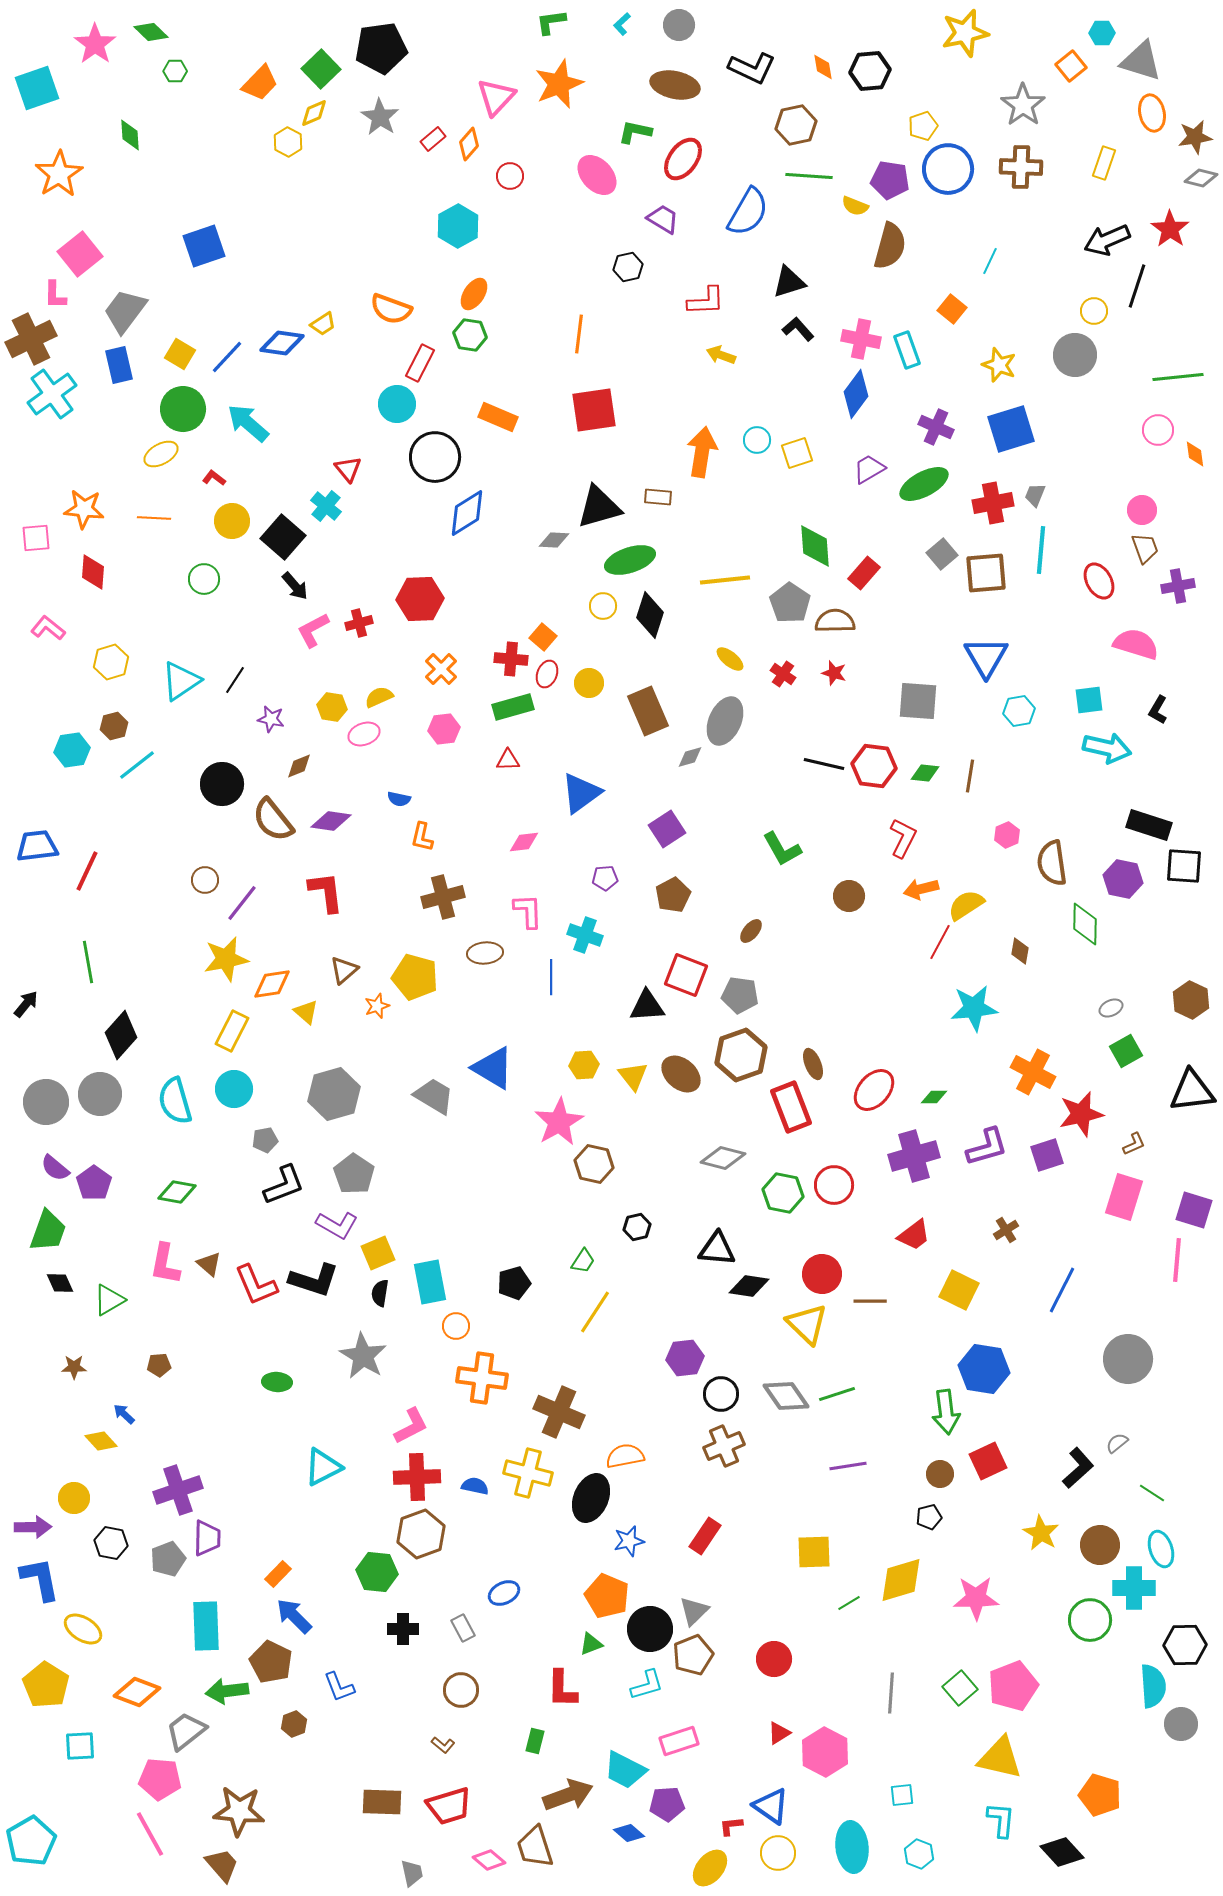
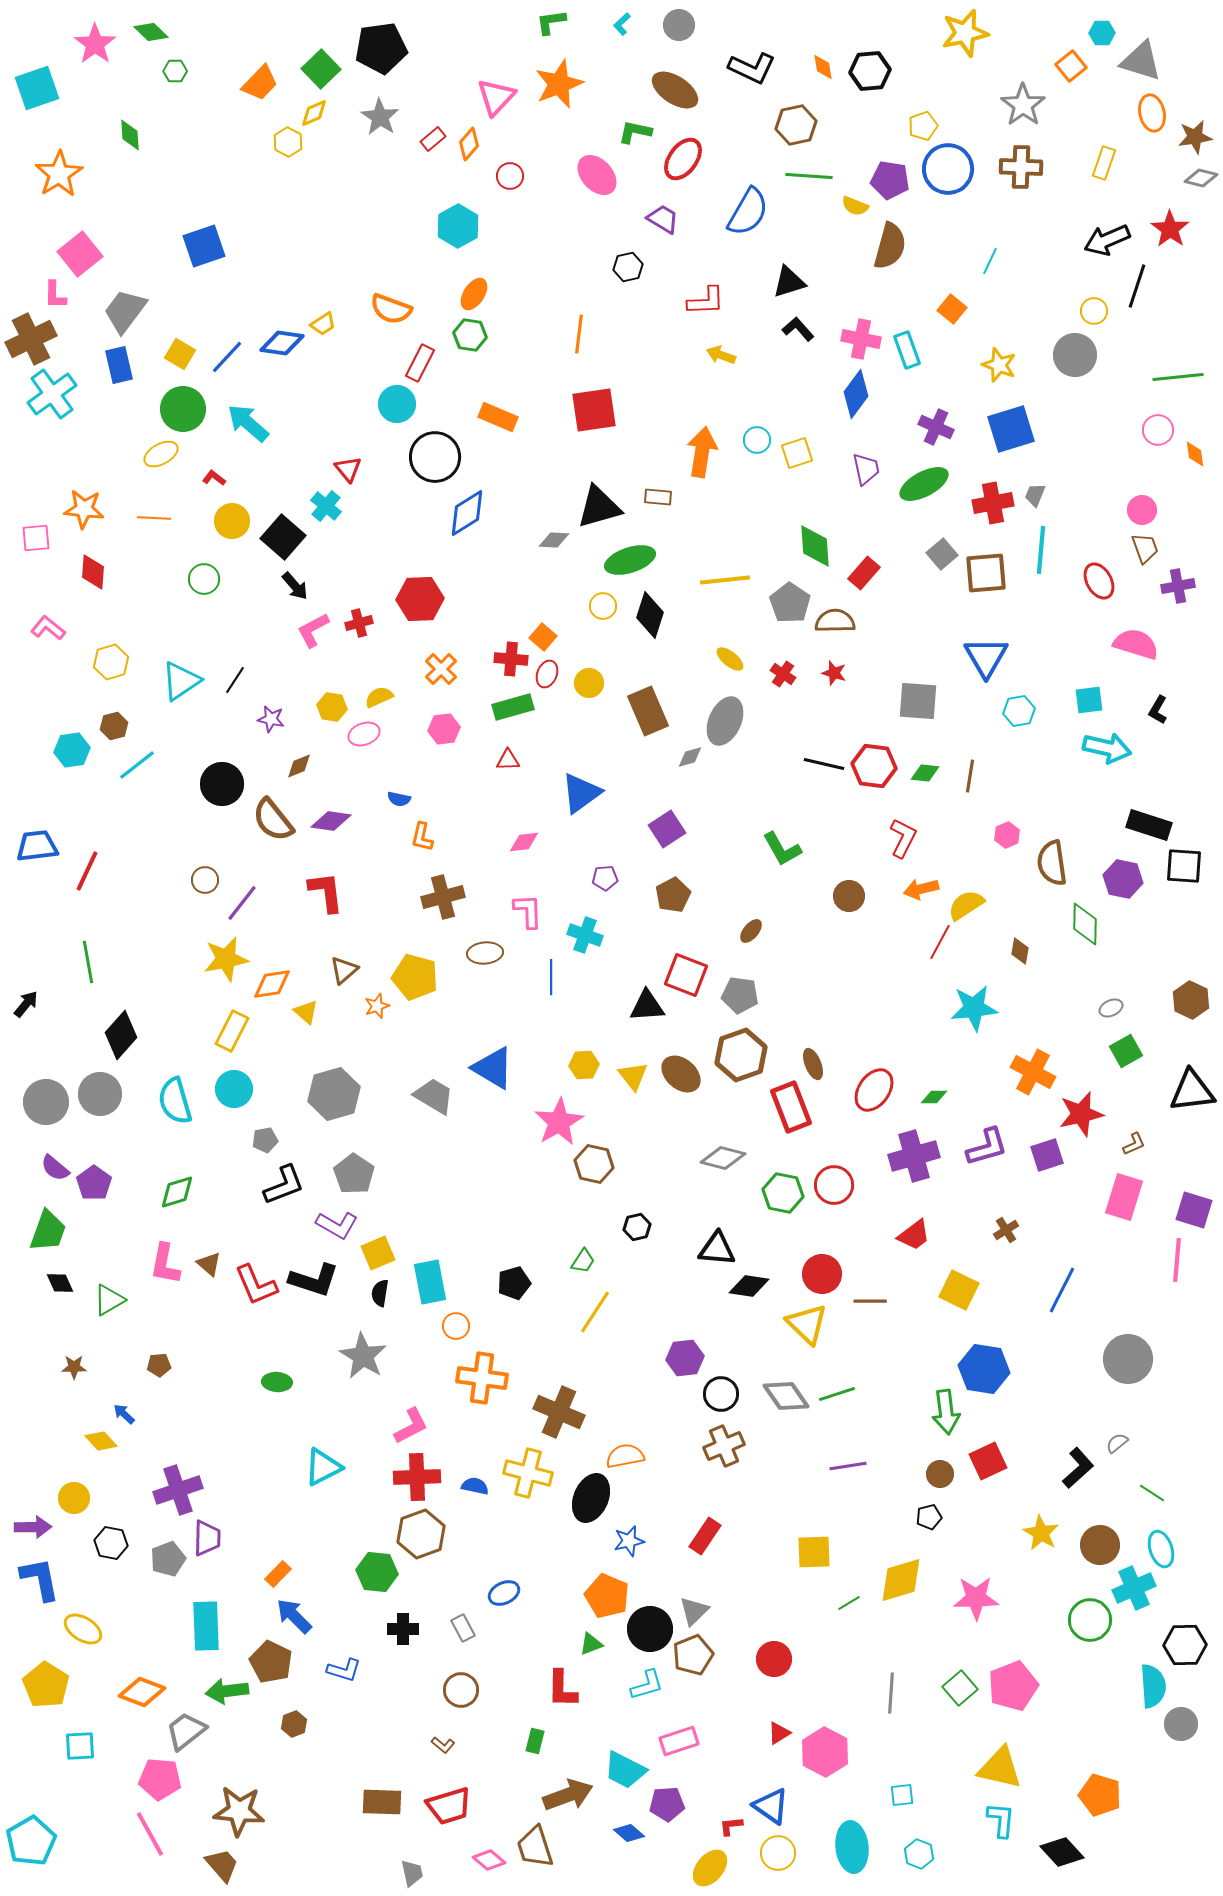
brown ellipse at (675, 85): moved 5 px down; rotated 21 degrees clockwise
purple trapezoid at (869, 469): moved 3 px left; rotated 108 degrees clockwise
red ellipse at (874, 1090): rotated 6 degrees counterclockwise
green diamond at (177, 1192): rotated 27 degrees counterclockwise
cyan cross at (1134, 1588): rotated 24 degrees counterclockwise
blue L-shape at (339, 1687): moved 5 px right, 17 px up; rotated 52 degrees counterclockwise
orange diamond at (137, 1692): moved 5 px right
yellow triangle at (1000, 1758): moved 10 px down
